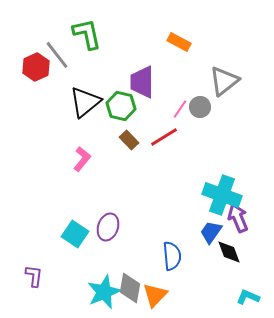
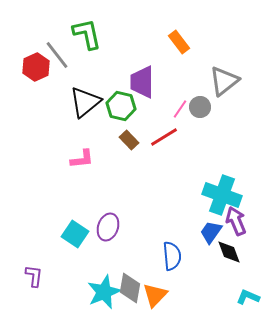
orange rectangle: rotated 25 degrees clockwise
pink L-shape: rotated 45 degrees clockwise
purple arrow: moved 2 px left, 3 px down
